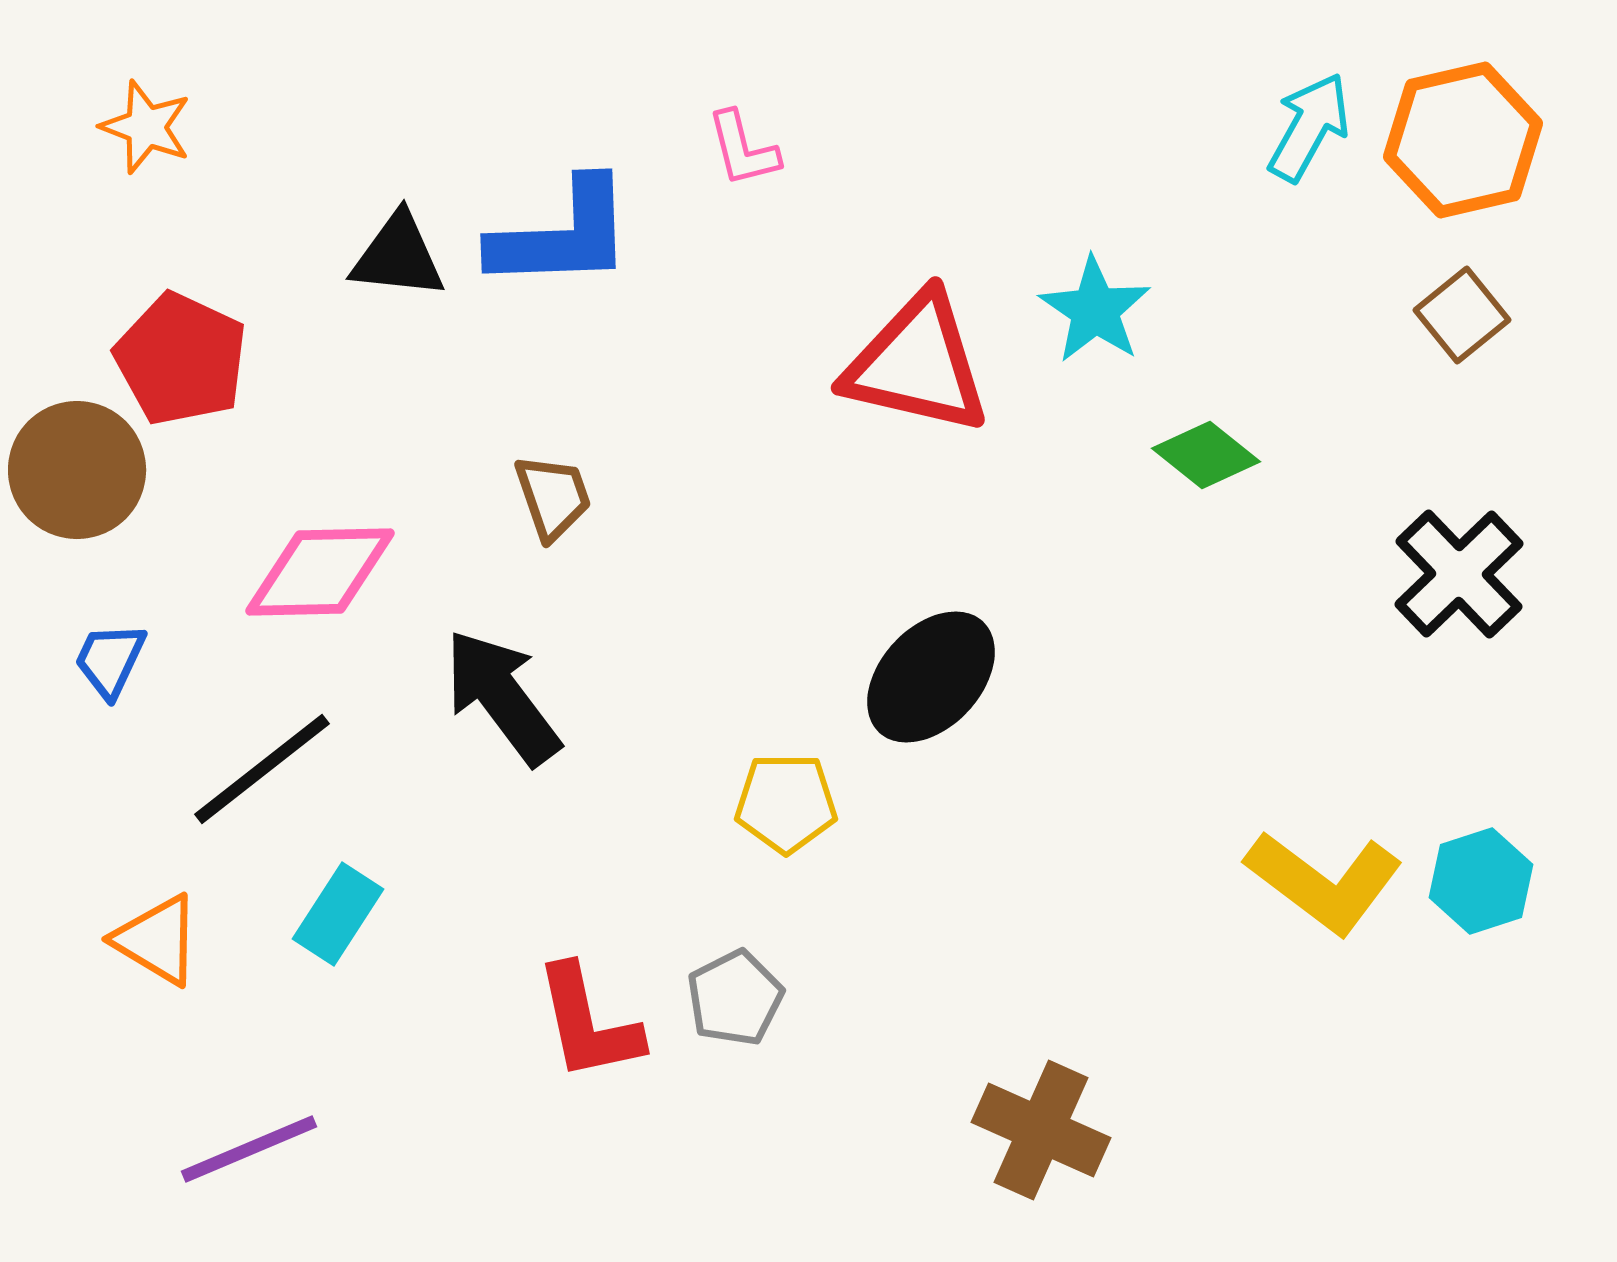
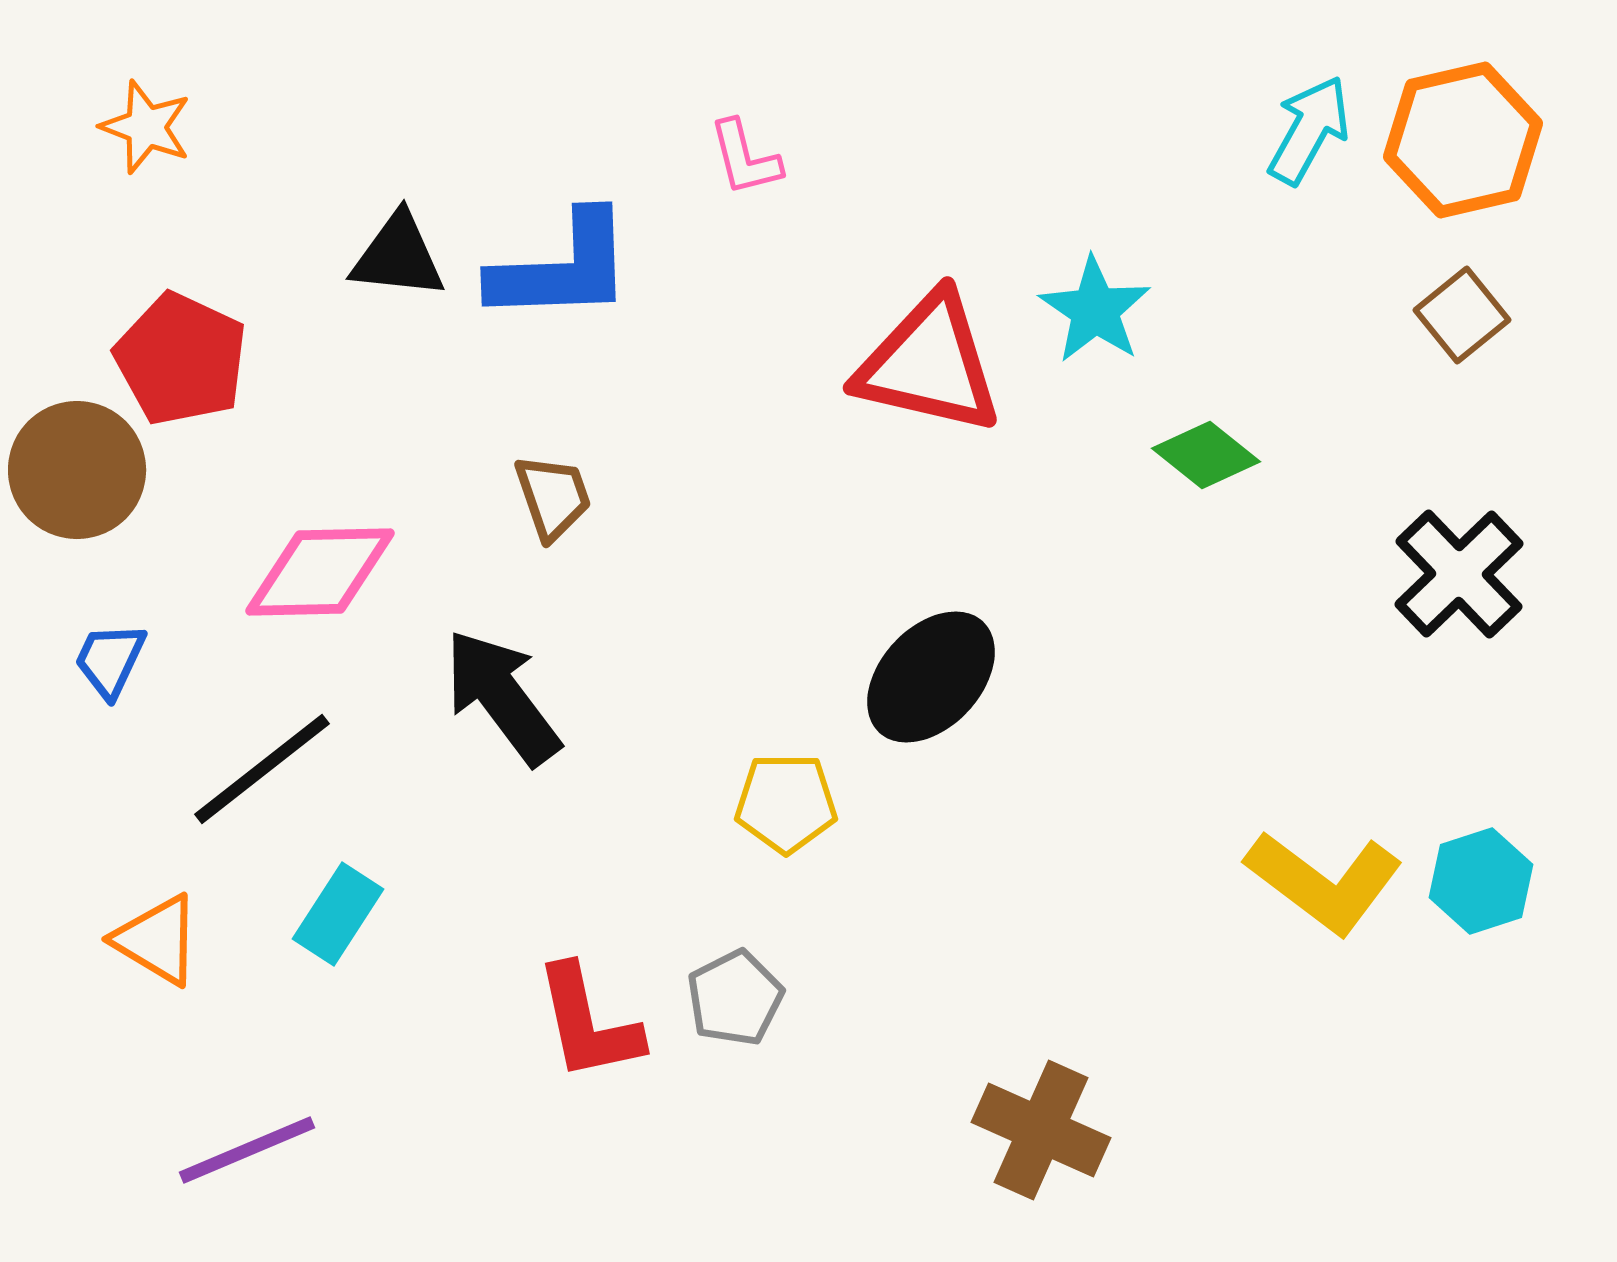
cyan arrow: moved 3 px down
pink L-shape: moved 2 px right, 9 px down
blue L-shape: moved 33 px down
red triangle: moved 12 px right
purple line: moved 2 px left, 1 px down
